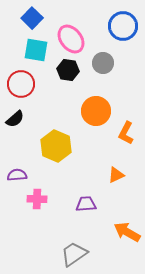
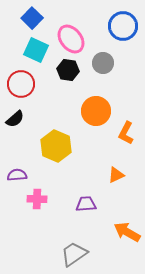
cyan square: rotated 15 degrees clockwise
